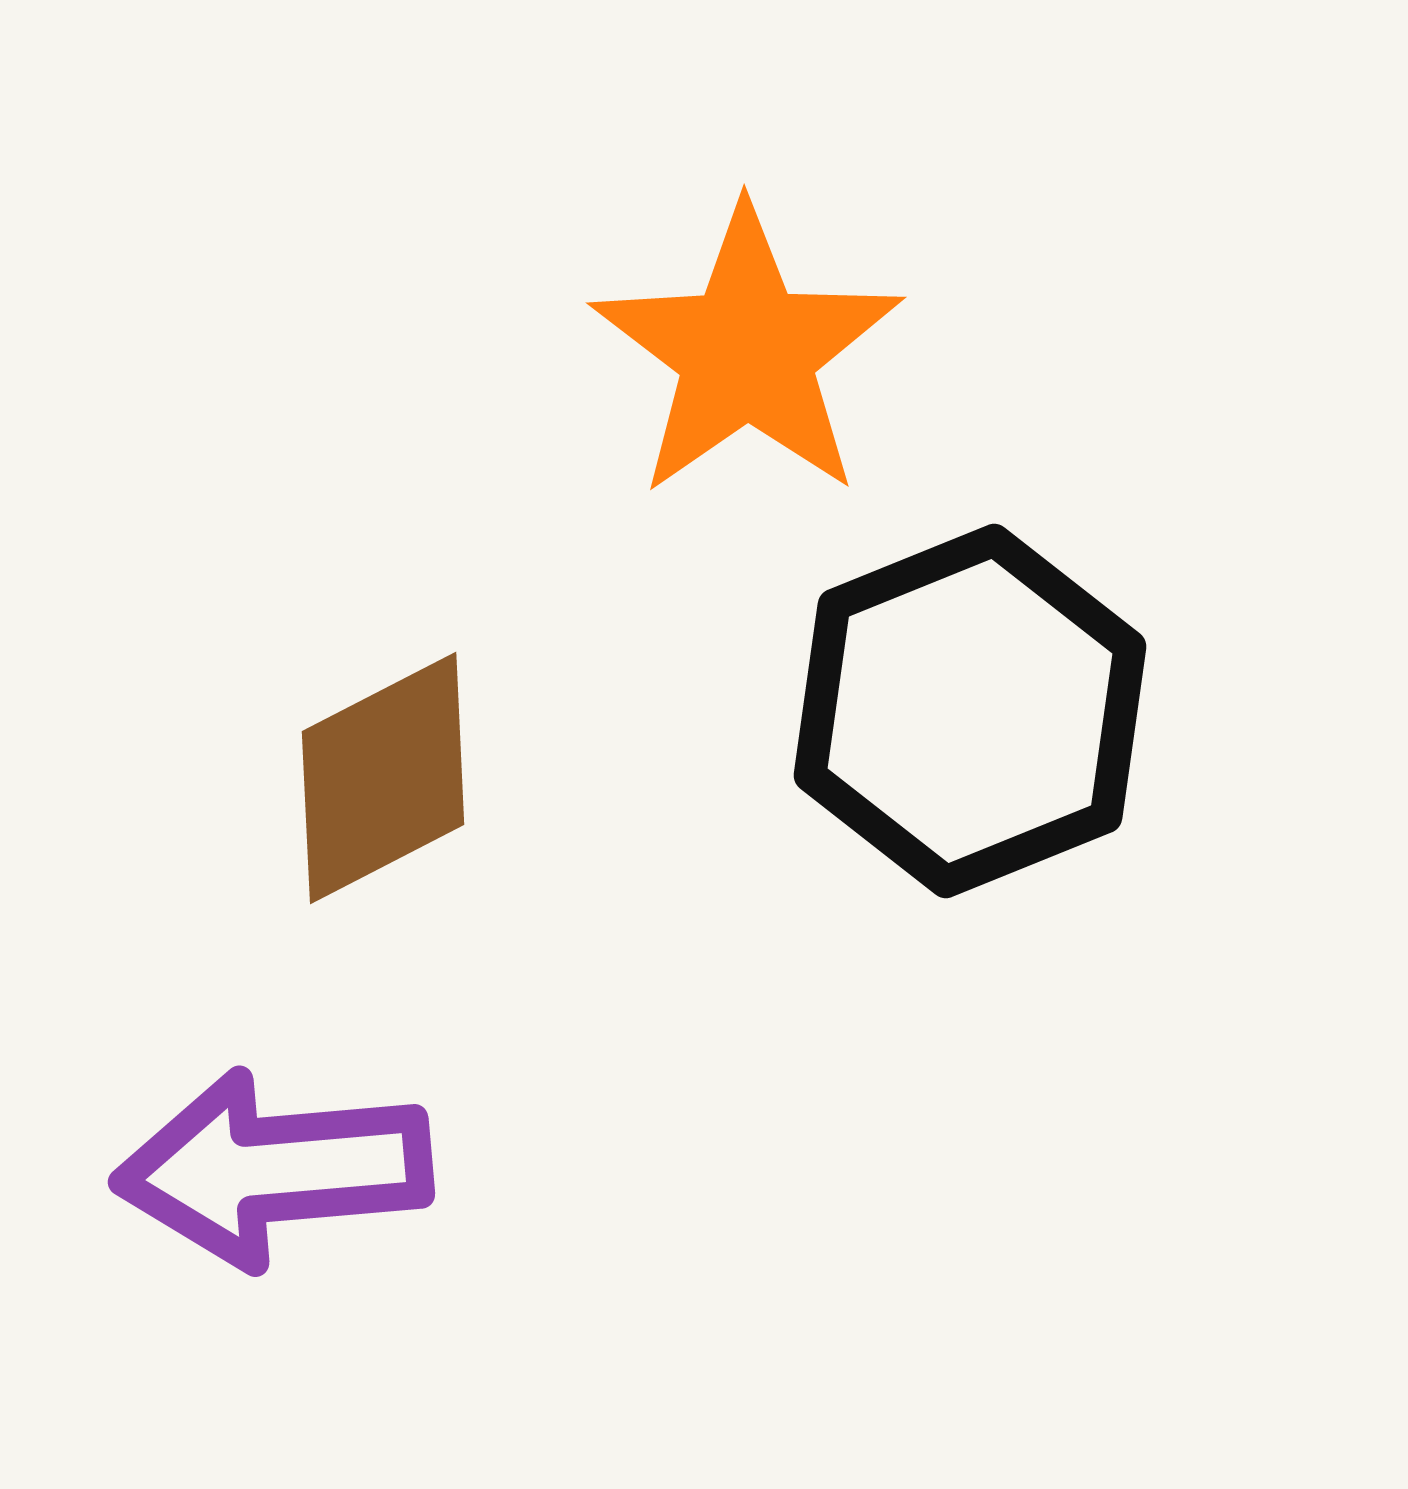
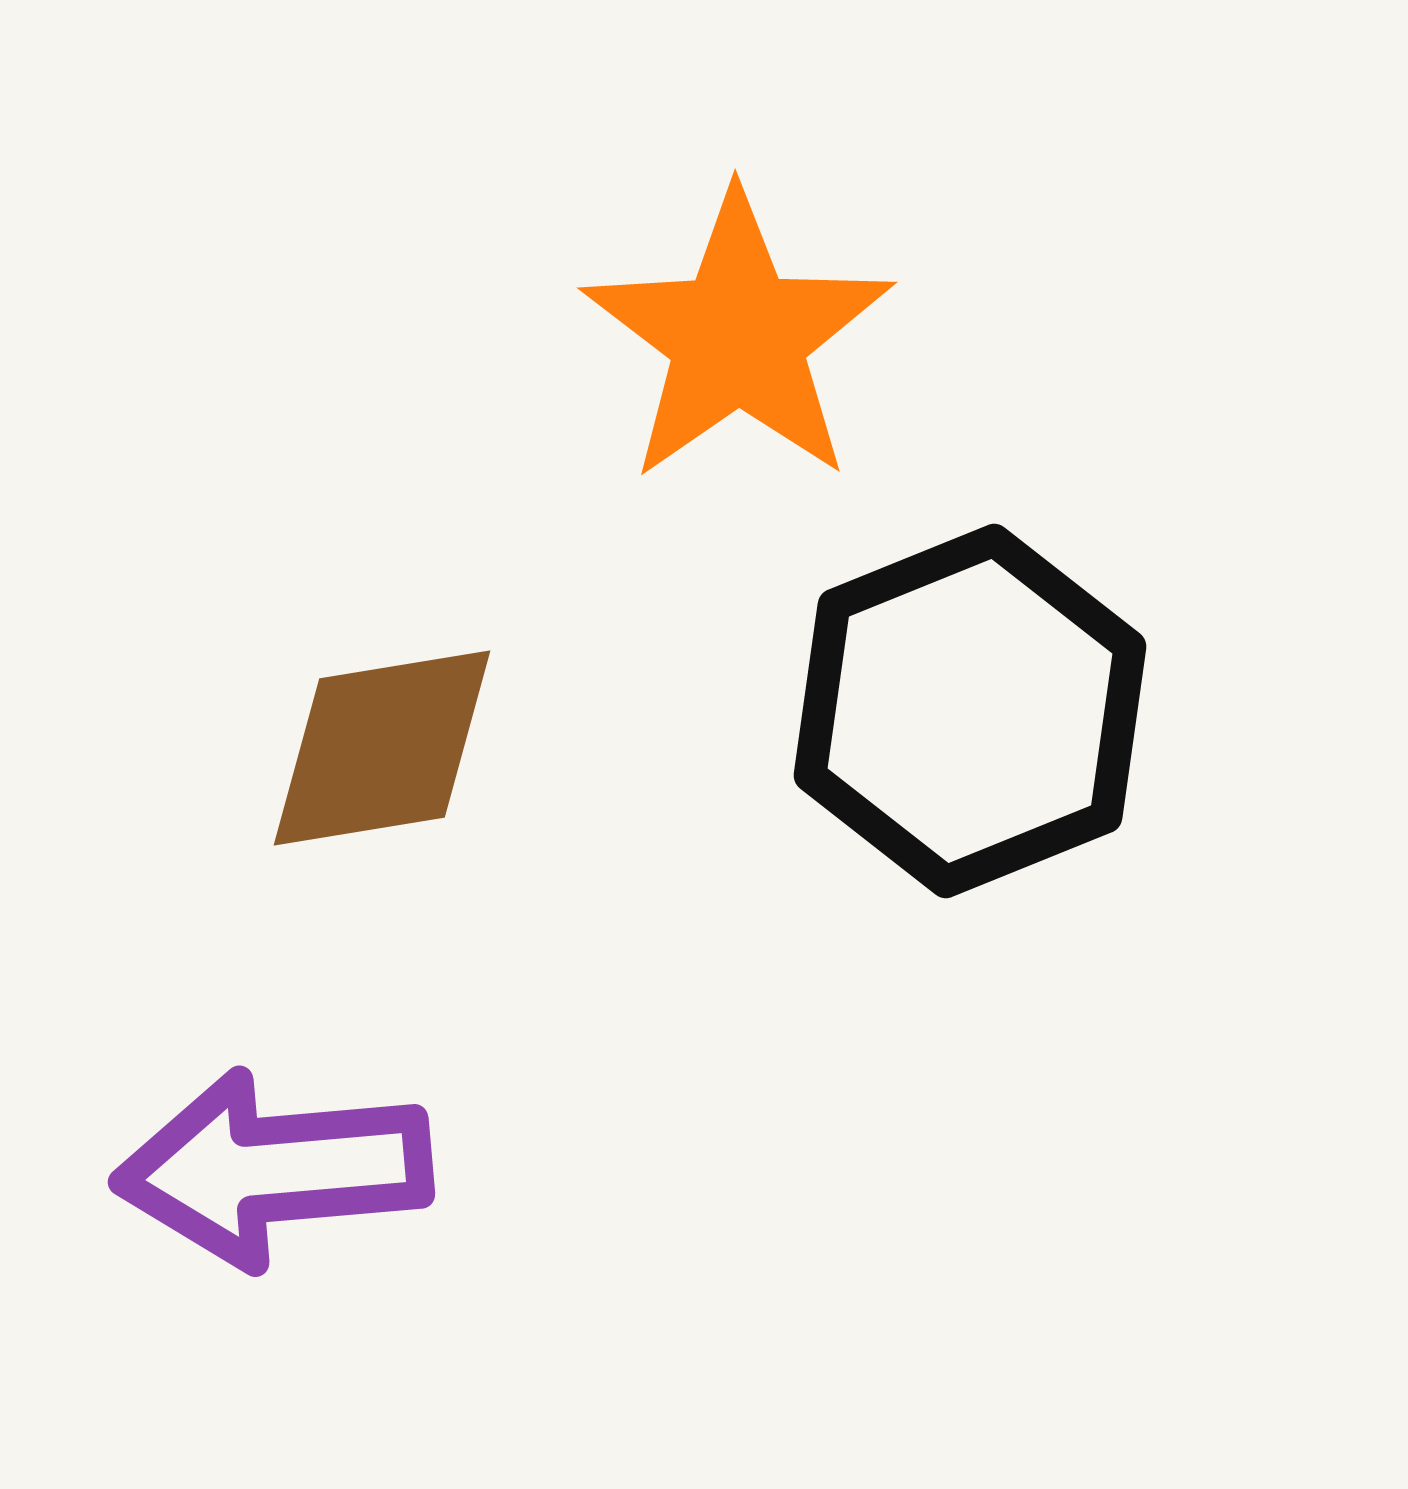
orange star: moved 9 px left, 15 px up
brown diamond: moved 1 px left, 30 px up; rotated 18 degrees clockwise
